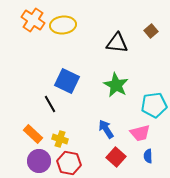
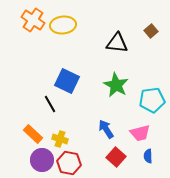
cyan pentagon: moved 2 px left, 5 px up
purple circle: moved 3 px right, 1 px up
